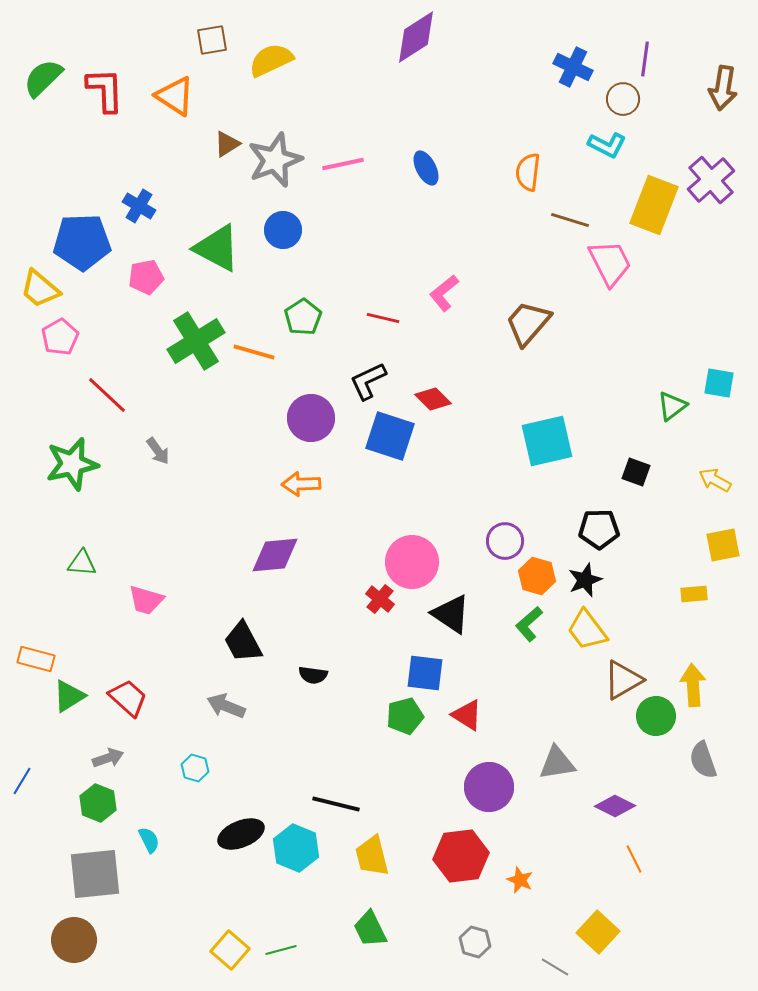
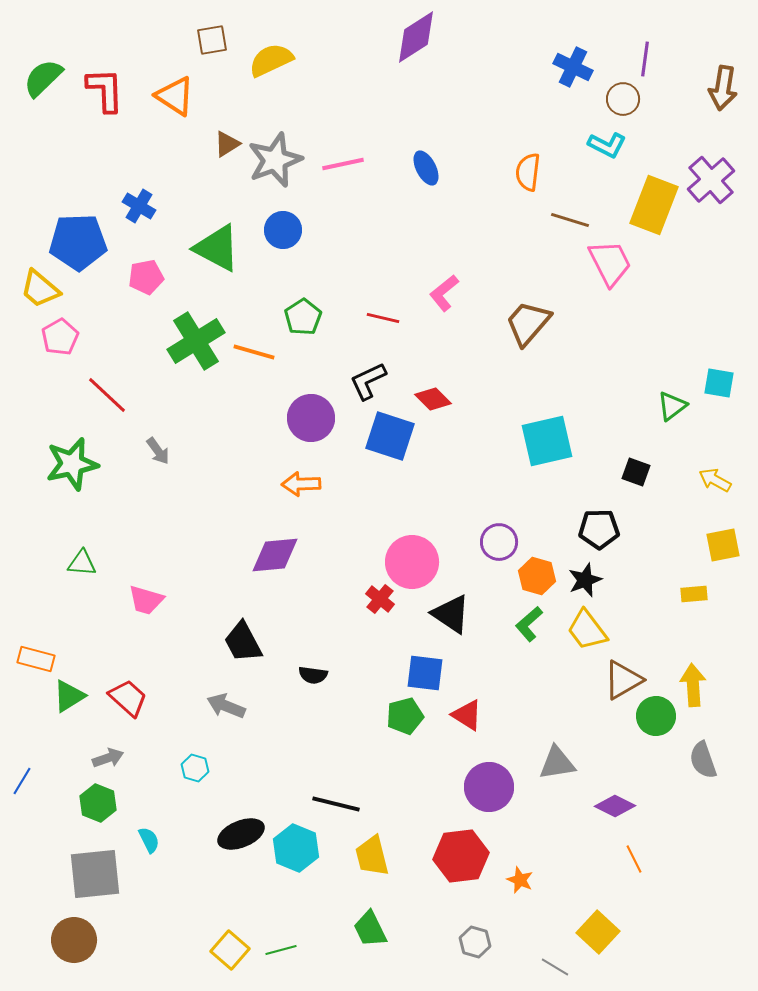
blue pentagon at (82, 242): moved 4 px left
purple circle at (505, 541): moved 6 px left, 1 px down
